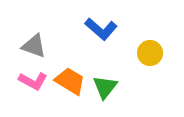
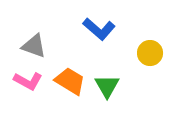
blue L-shape: moved 2 px left
pink L-shape: moved 5 px left
green triangle: moved 2 px right, 1 px up; rotated 8 degrees counterclockwise
